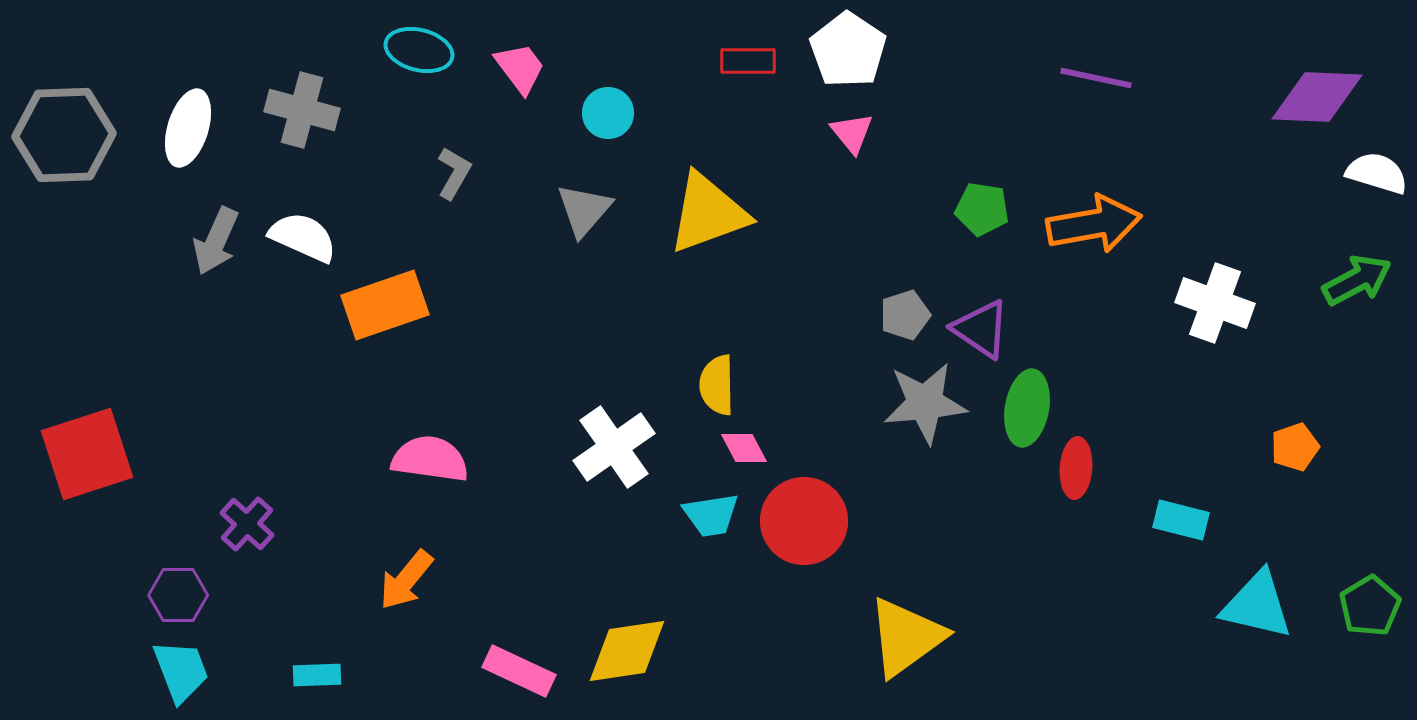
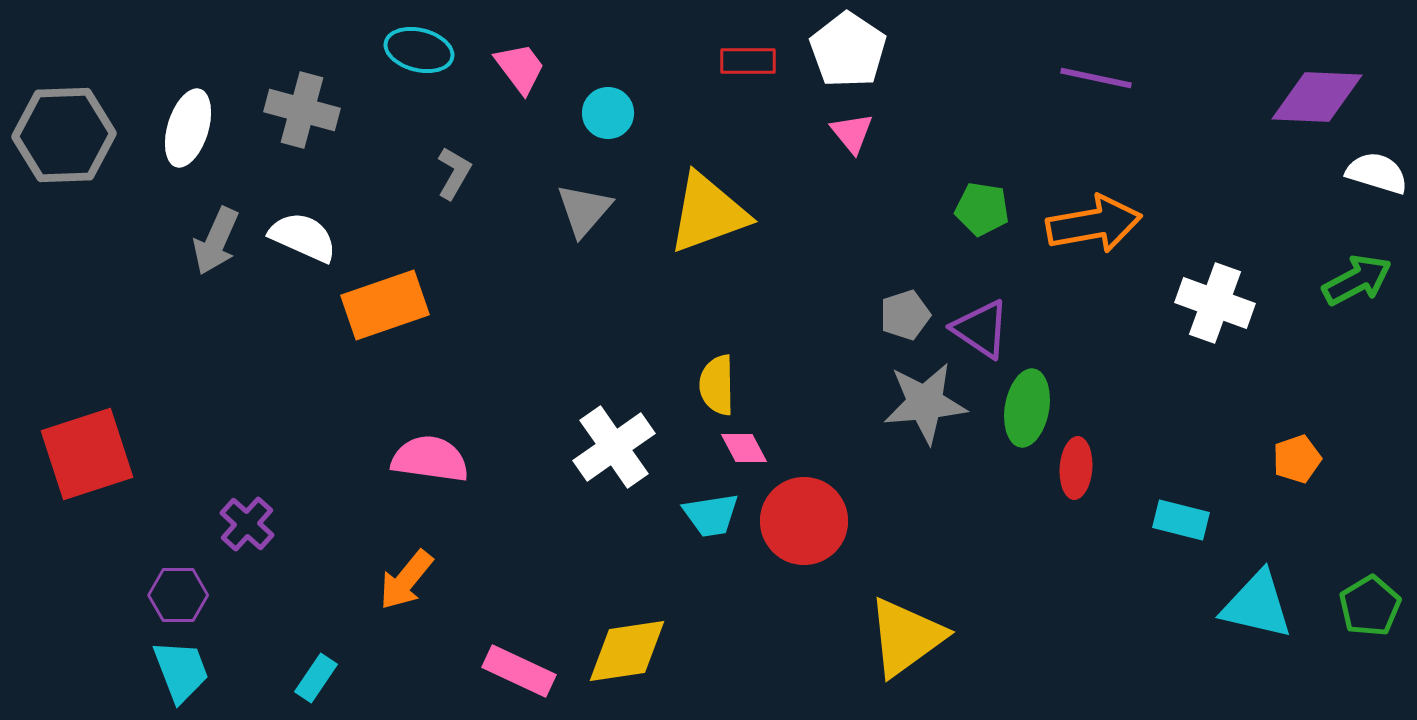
orange pentagon at (1295, 447): moved 2 px right, 12 px down
cyan rectangle at (317, 675): moved 1 px left, 3 px down; rotated 54 degrees counterclockwise
